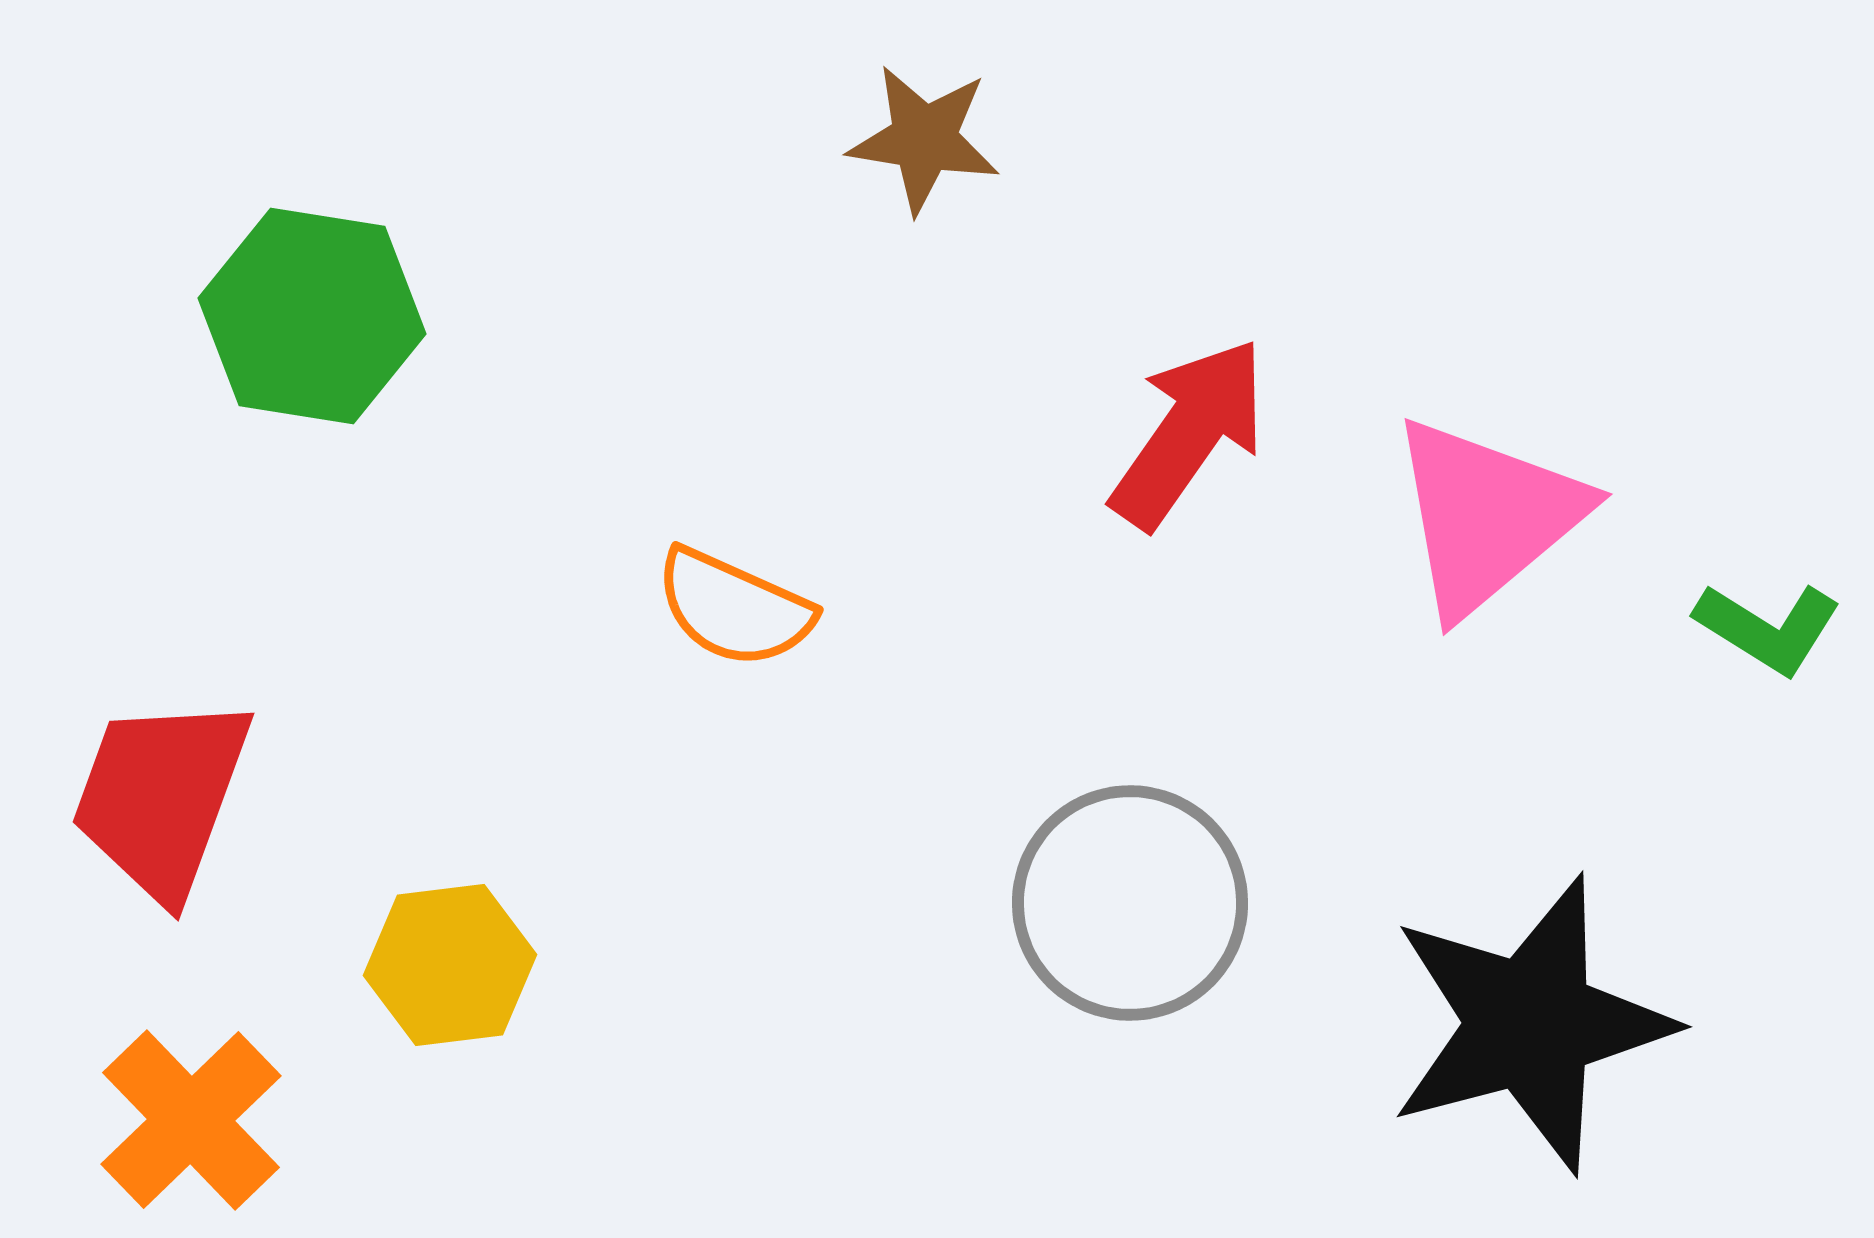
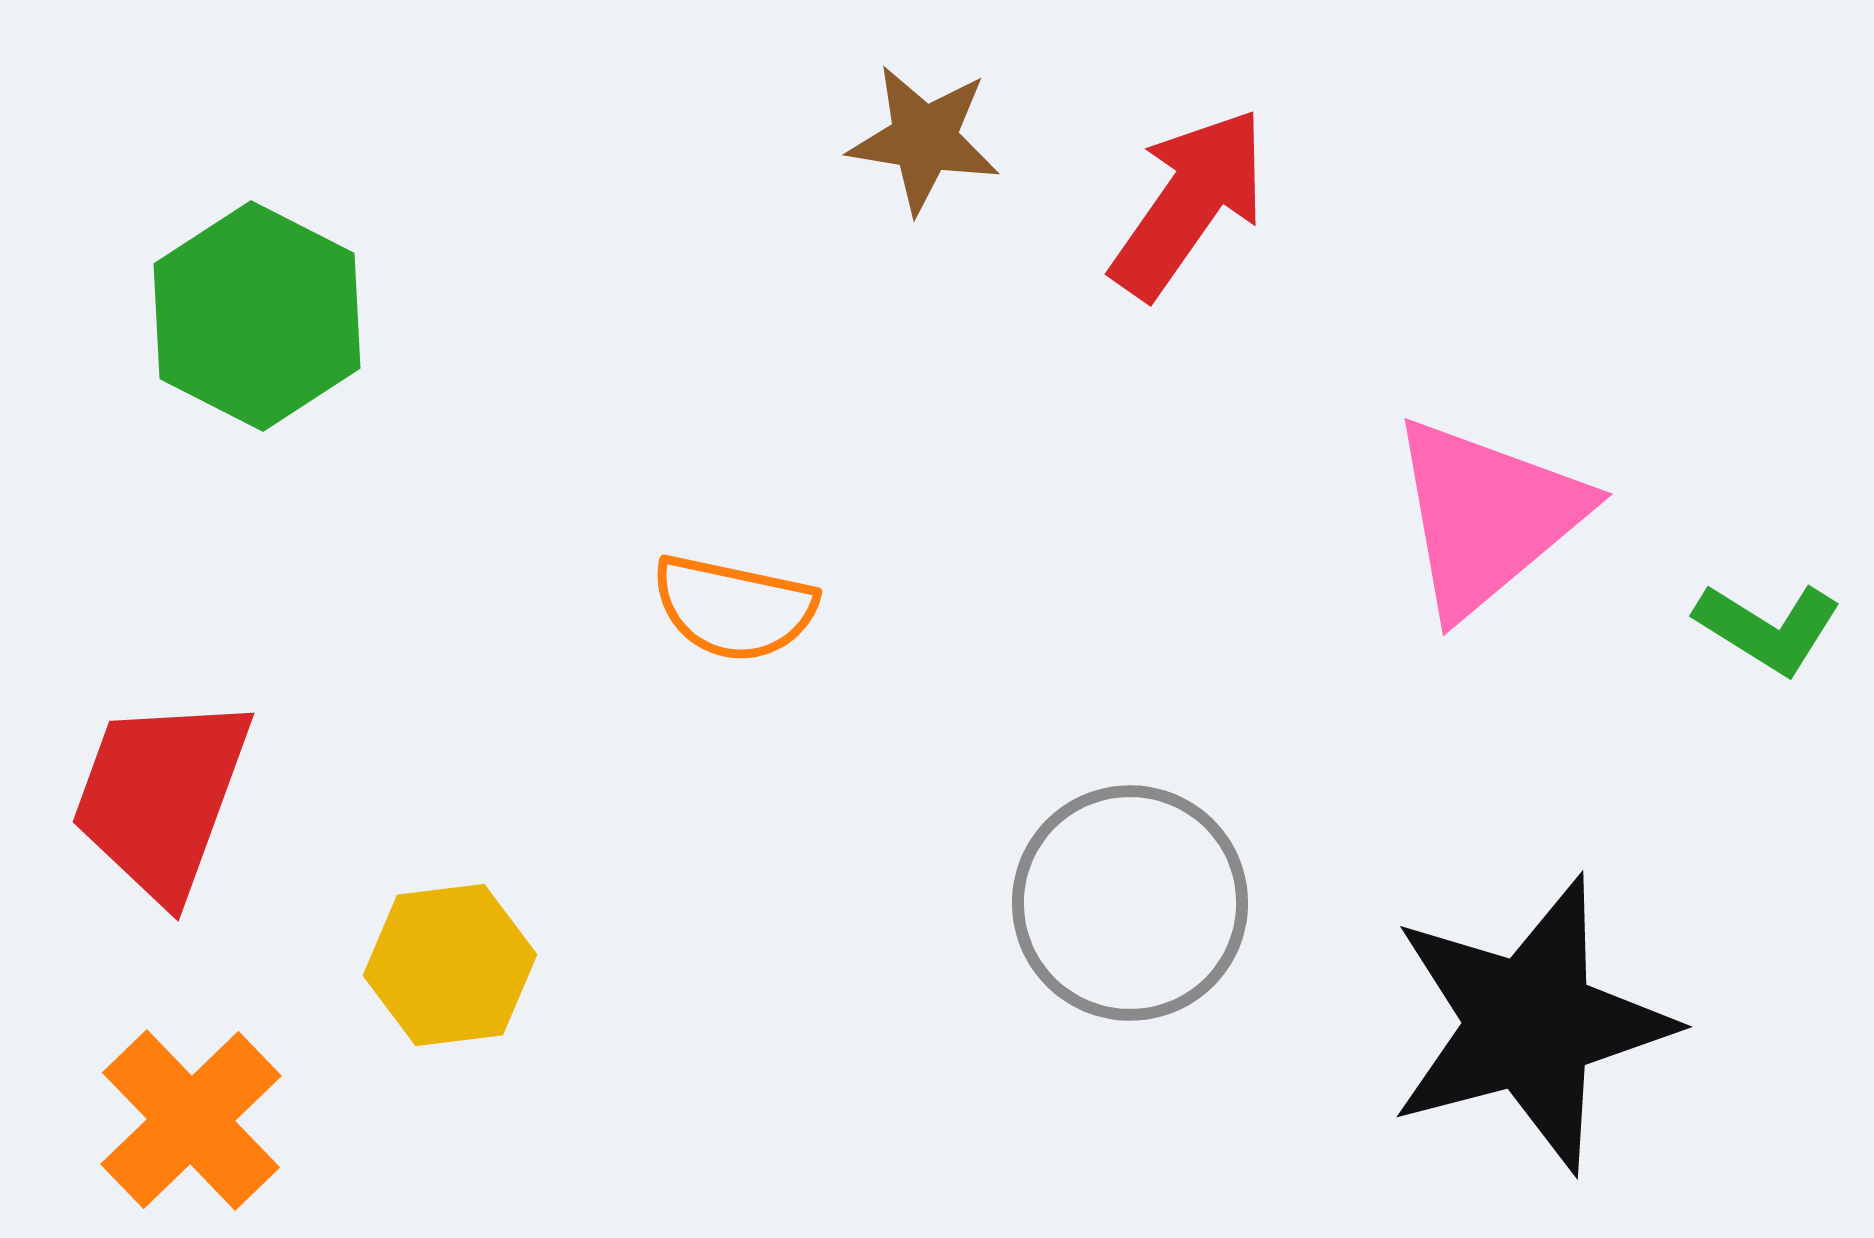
green hexagon: moved 55 px left; rotated 18 degrees clockwise
red arrow: moved 230 px up
orange semicircle: rotated 12 degrees counterclockwise
